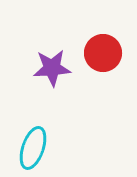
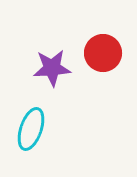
cyan ellipse: moved 2 px left, 19 px up
